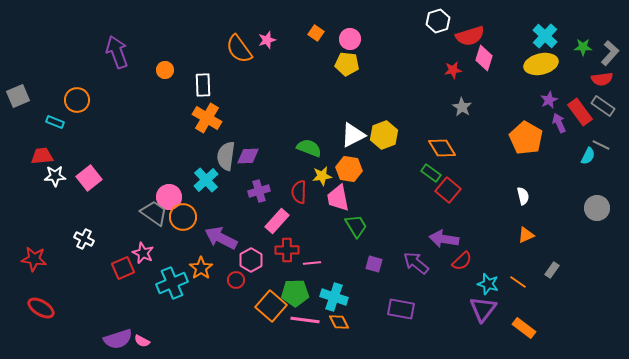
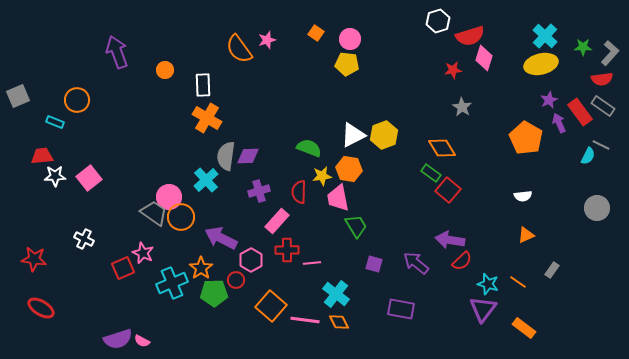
white semicircle at (523, 196): rotated 96 degrees clockwise
orange circle at (183, 217): moved 2 px left
purple arrow at (444, 239): moved 6 px right, 1 px down
green pentagon at (295, 293): moved 81 px left
cyan cross at (334, 297): moved 2 px right, 3 px up; rotated 20 degrees clockwise
